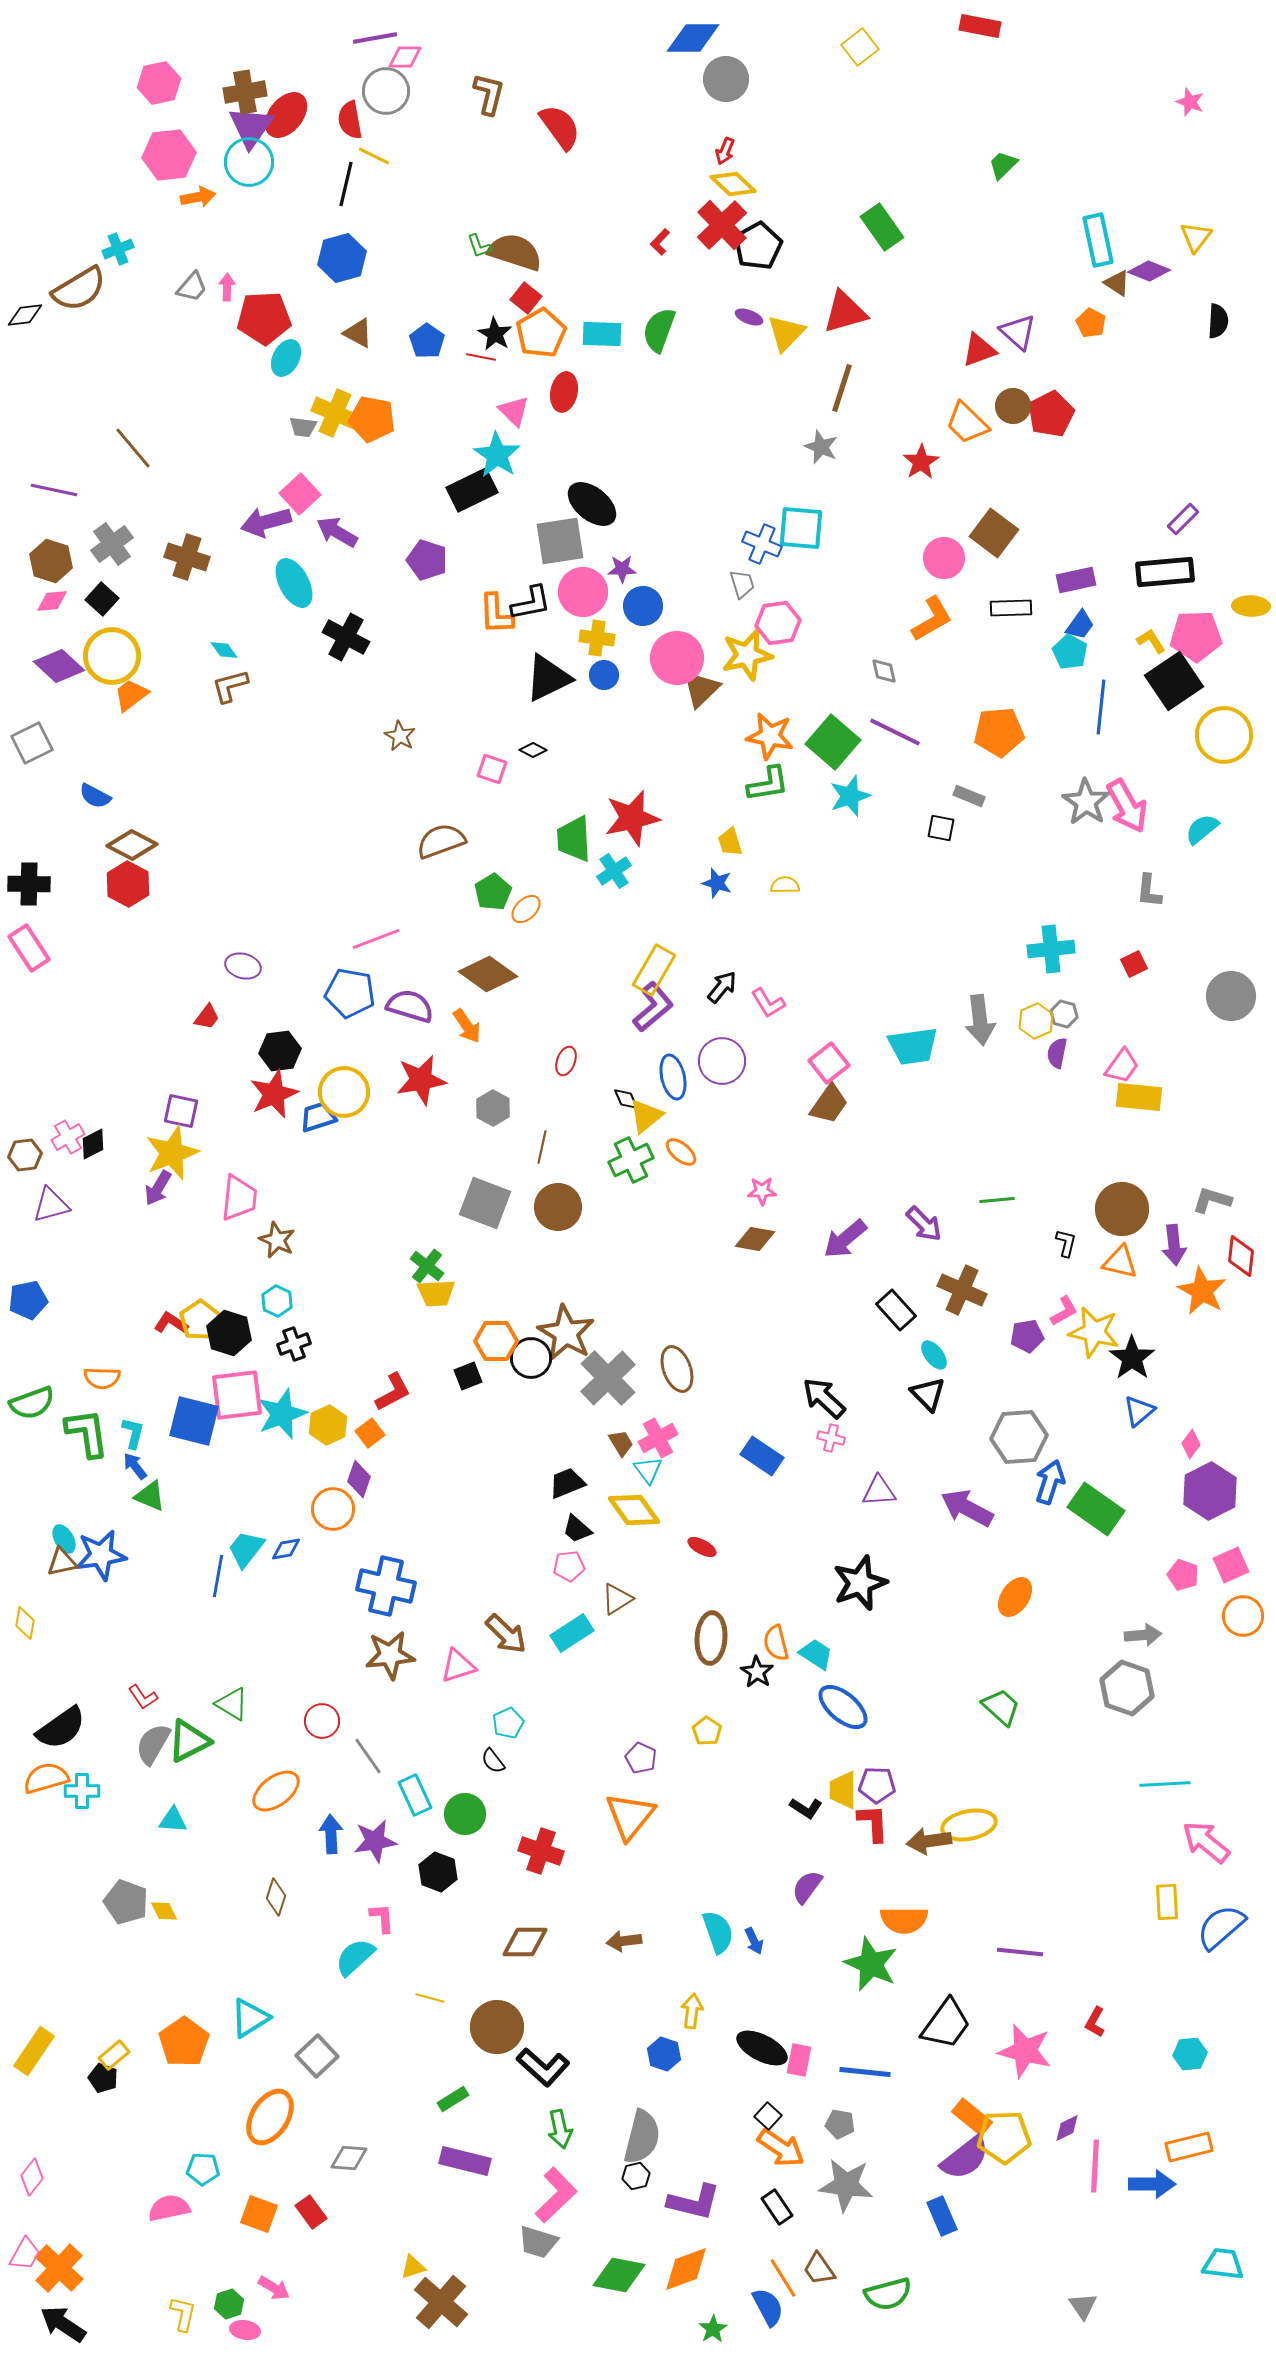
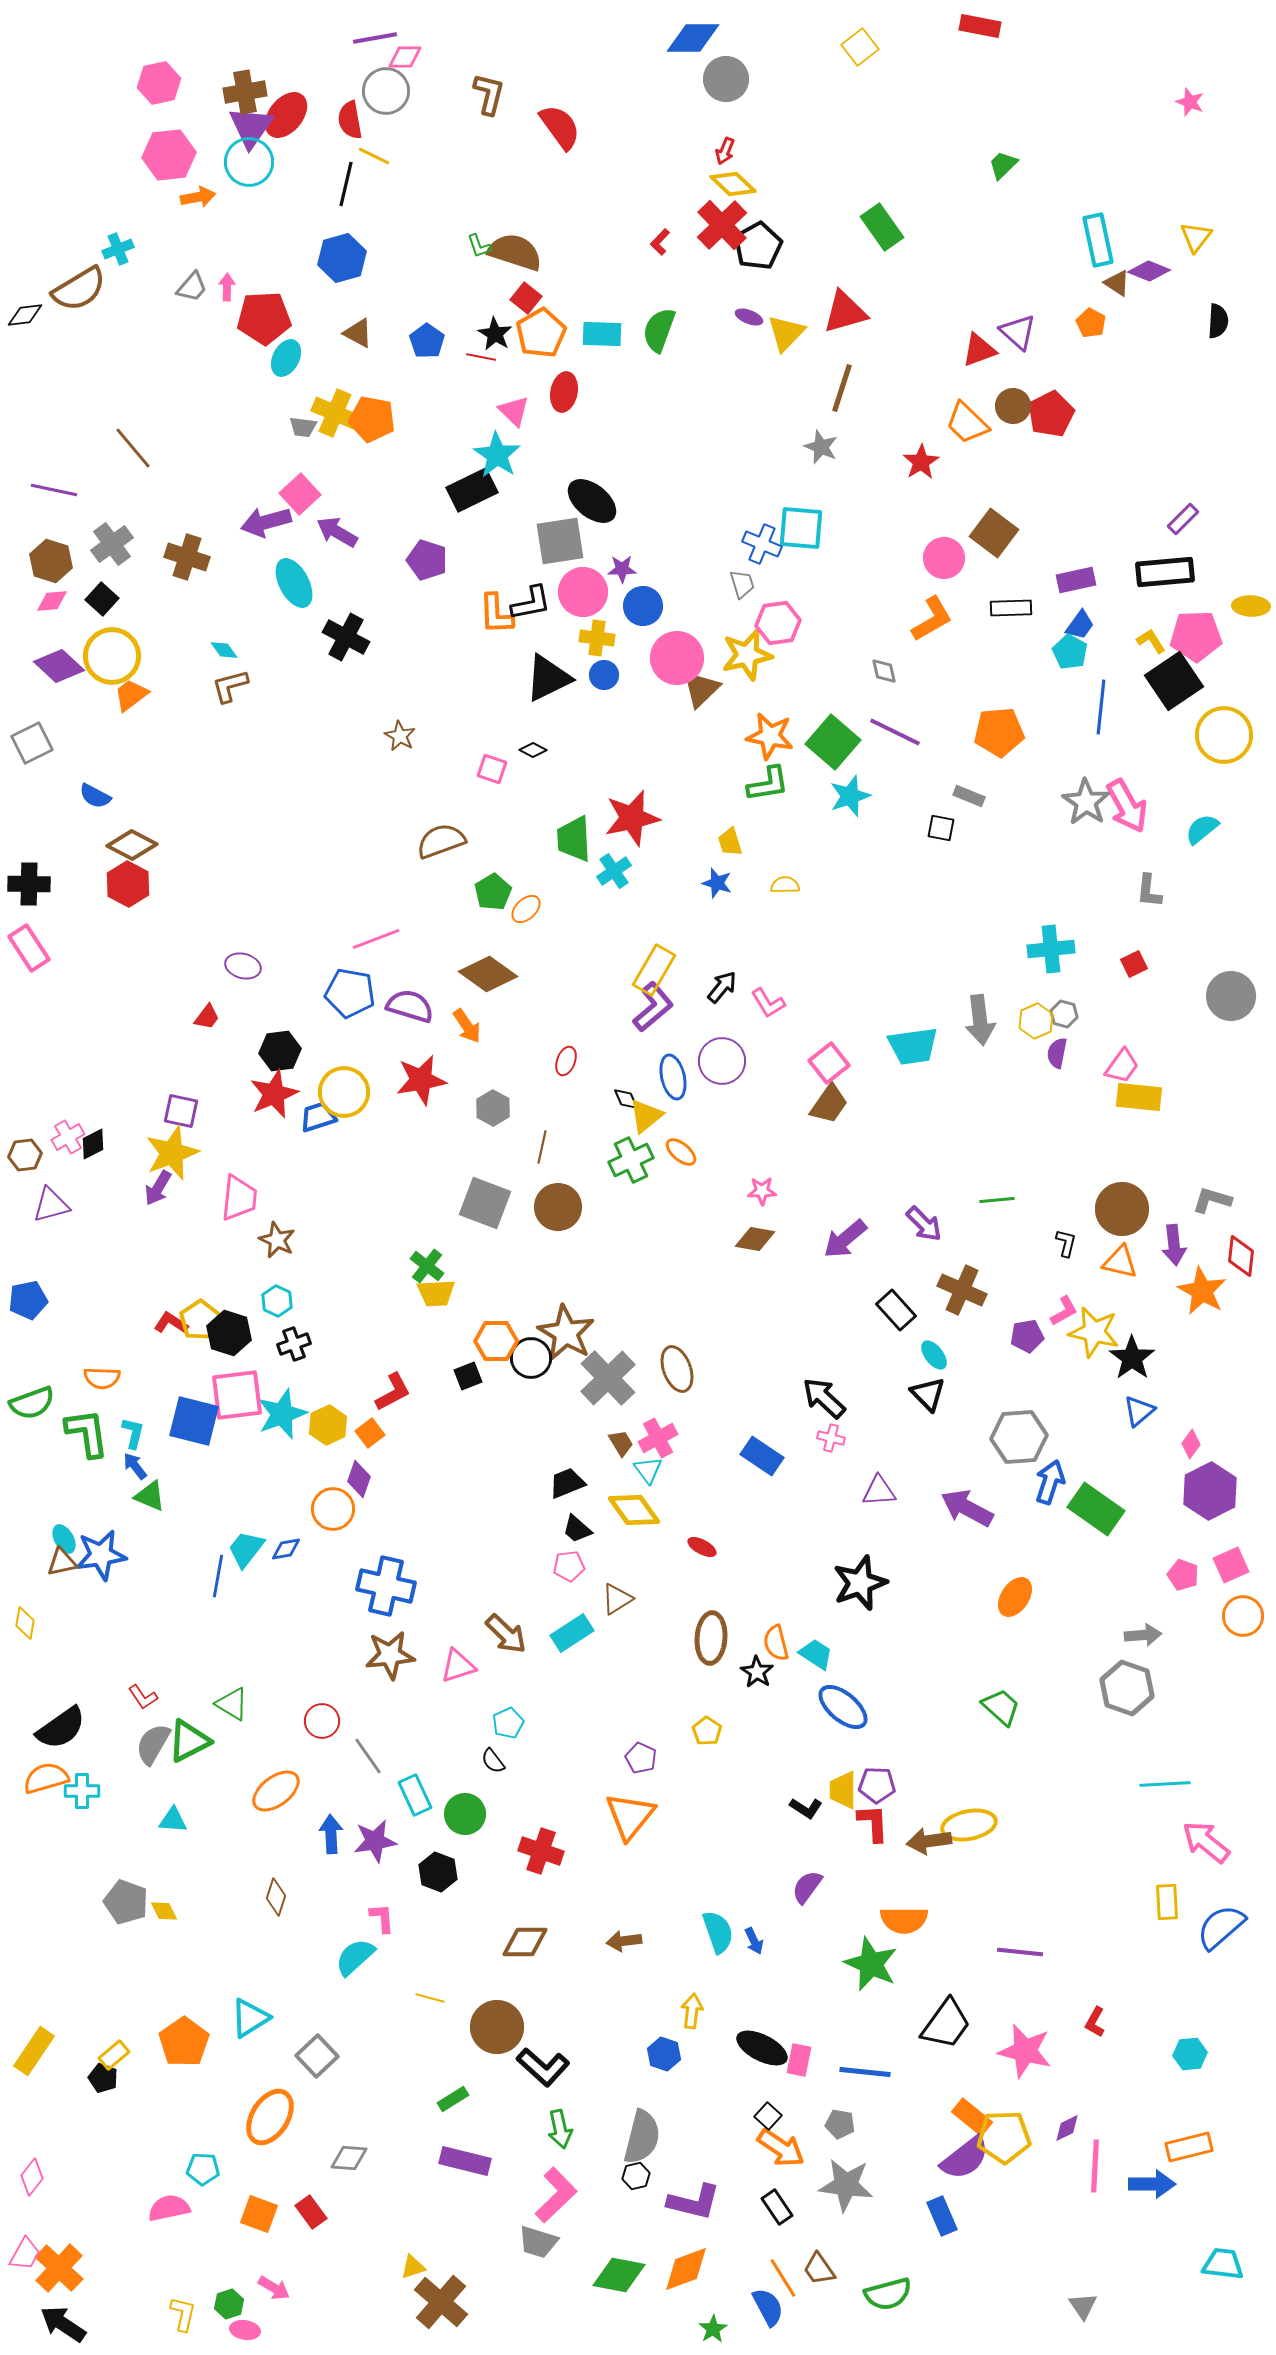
black ellipse at (592, 504): moved 3 px up
